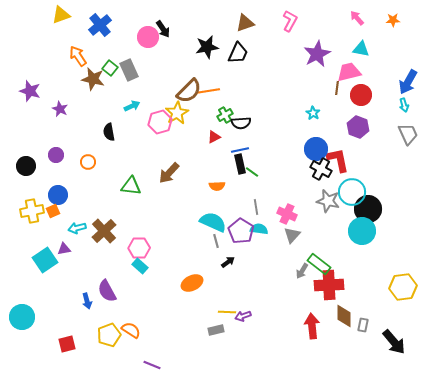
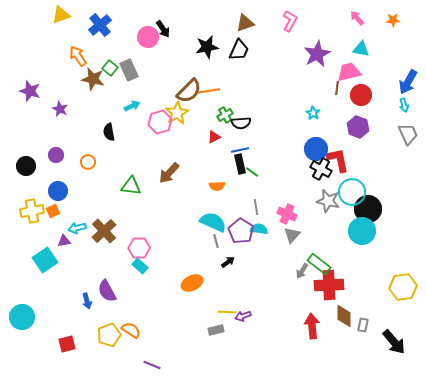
black trapezoid at (238, 53): moved 1 px right, 3 px up
blue circle at (58, 195): moved 4 px up
purple triangle at (64, 249): moved 8 px up
